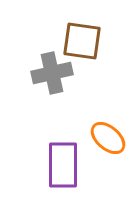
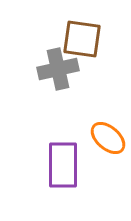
brown square: moved 2 px up
gray cross: moved 6 px right, 4 px up
